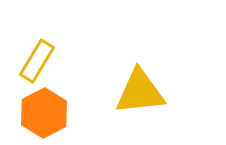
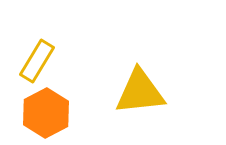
orange hexagon: moved 2 px right
